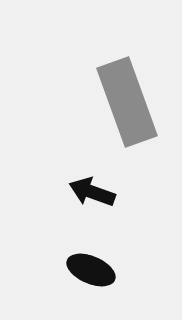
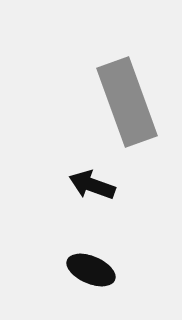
black arrow: moved 7 px up
